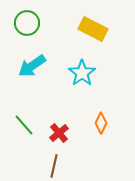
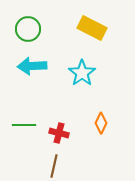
green circle: moved 1 px right, 6 px down
yellow rectangle: moved 1 px left, 1 px up
cyan arrow: rotated 32 degrees clockwise
green line: rotated 50 degrees counterclockwise
red cross: rotated 36 degrees counterclockwise
